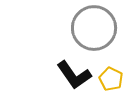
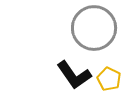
yellow pentagon: moved 2 px left
